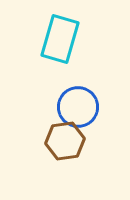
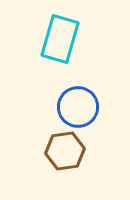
brown hexagon: moved 10 px down
